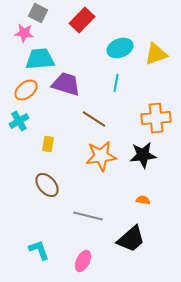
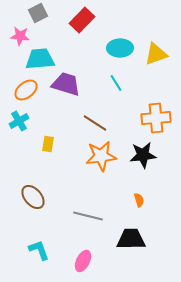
gray square: rotated 36 degrees clockwise
pink star: moved 4 px left, 3 px down
cyan ellipse: rotated 20 degrees clockwise
cyan line: rotated 42 degrees counterclockwise
brown line: moved 1 px right, 4 px down
brown ellipse: moved 14 px left, 12 px down
orange semicircle: moved 4 px left; rotated 64 degrees clockwise
black trapezoid: rotated 140 degrees counterclockwise
